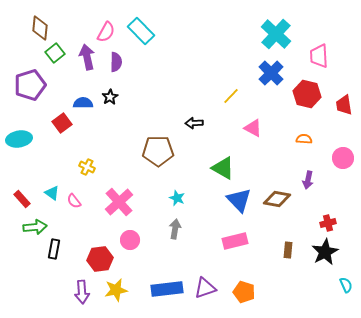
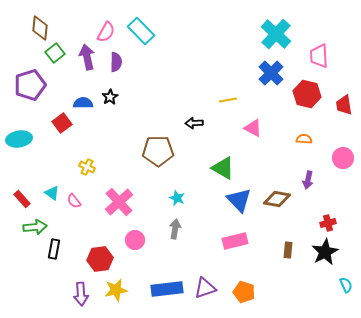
yellow line at (231, 96): moved 3 px left, 4 px down; rotated 36 degrees clockwise
pink circle at (130, 240): moved 5 px right
purple arrow at (82, 292): moved 1 px left, 2 px down
